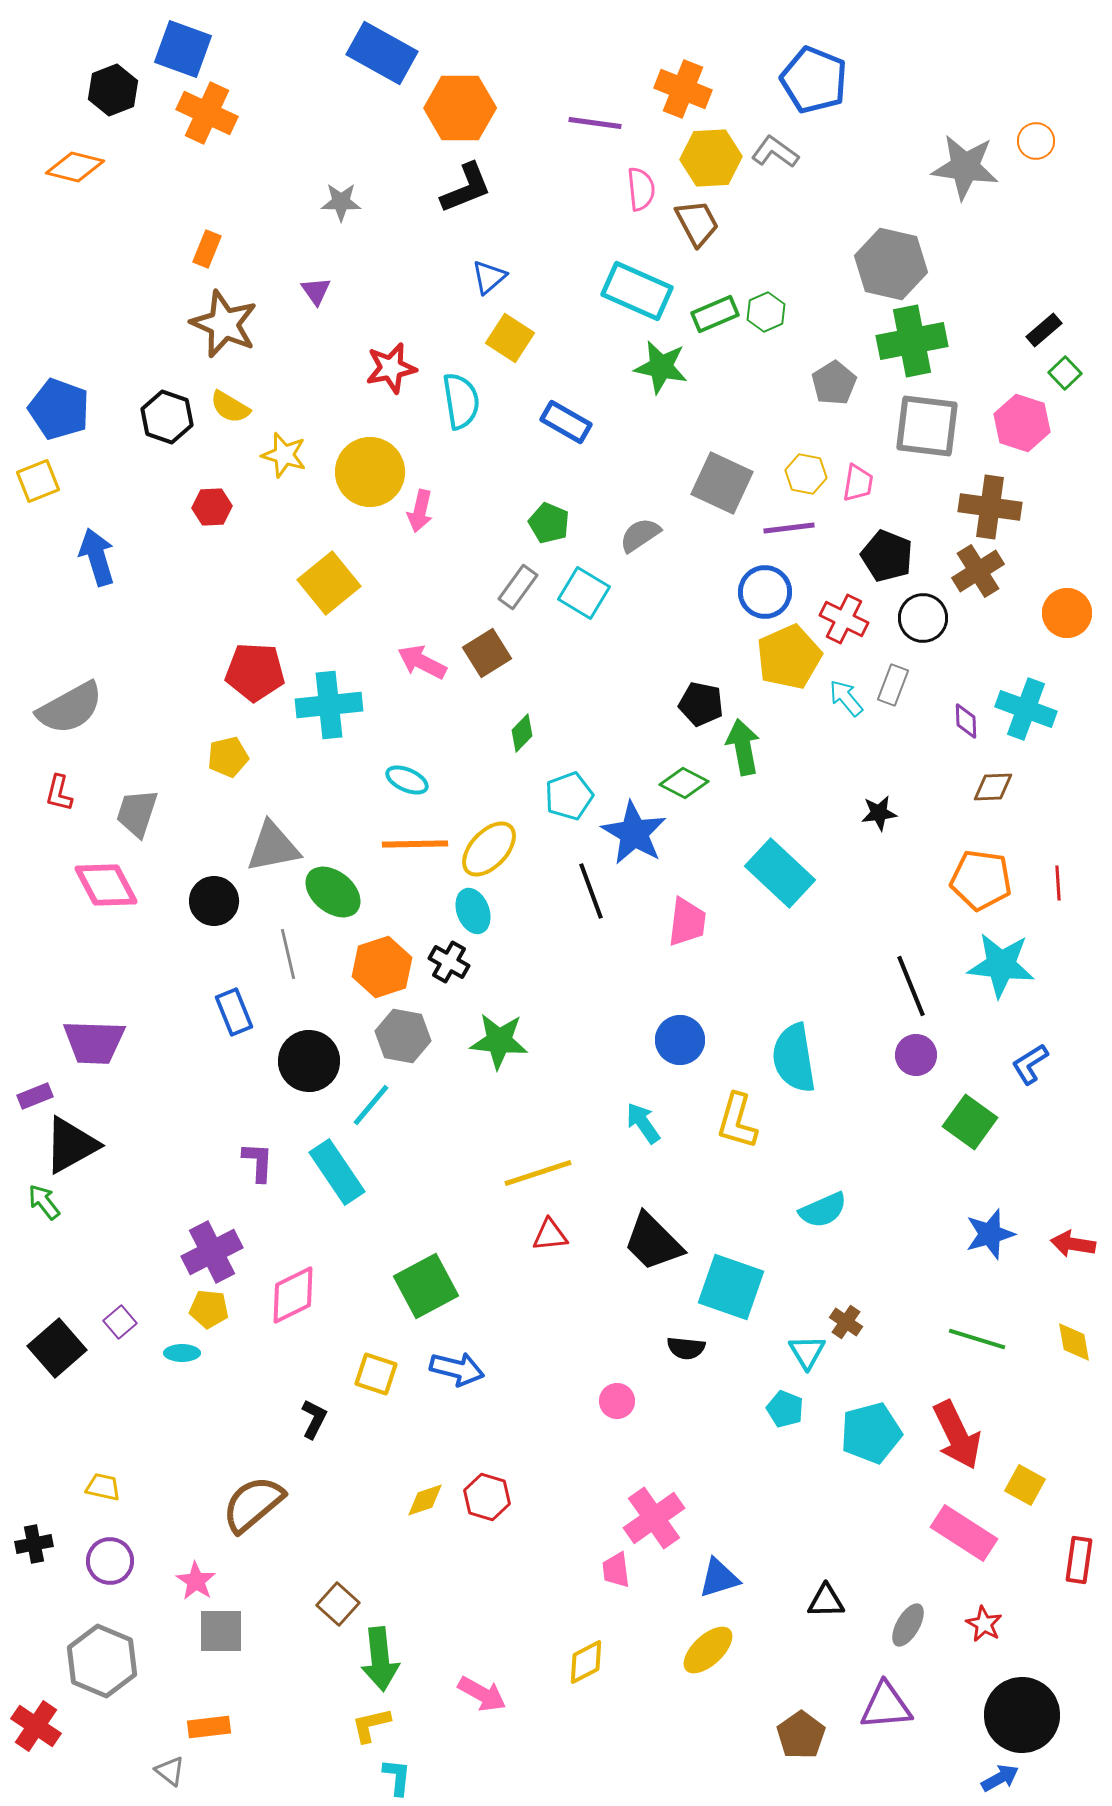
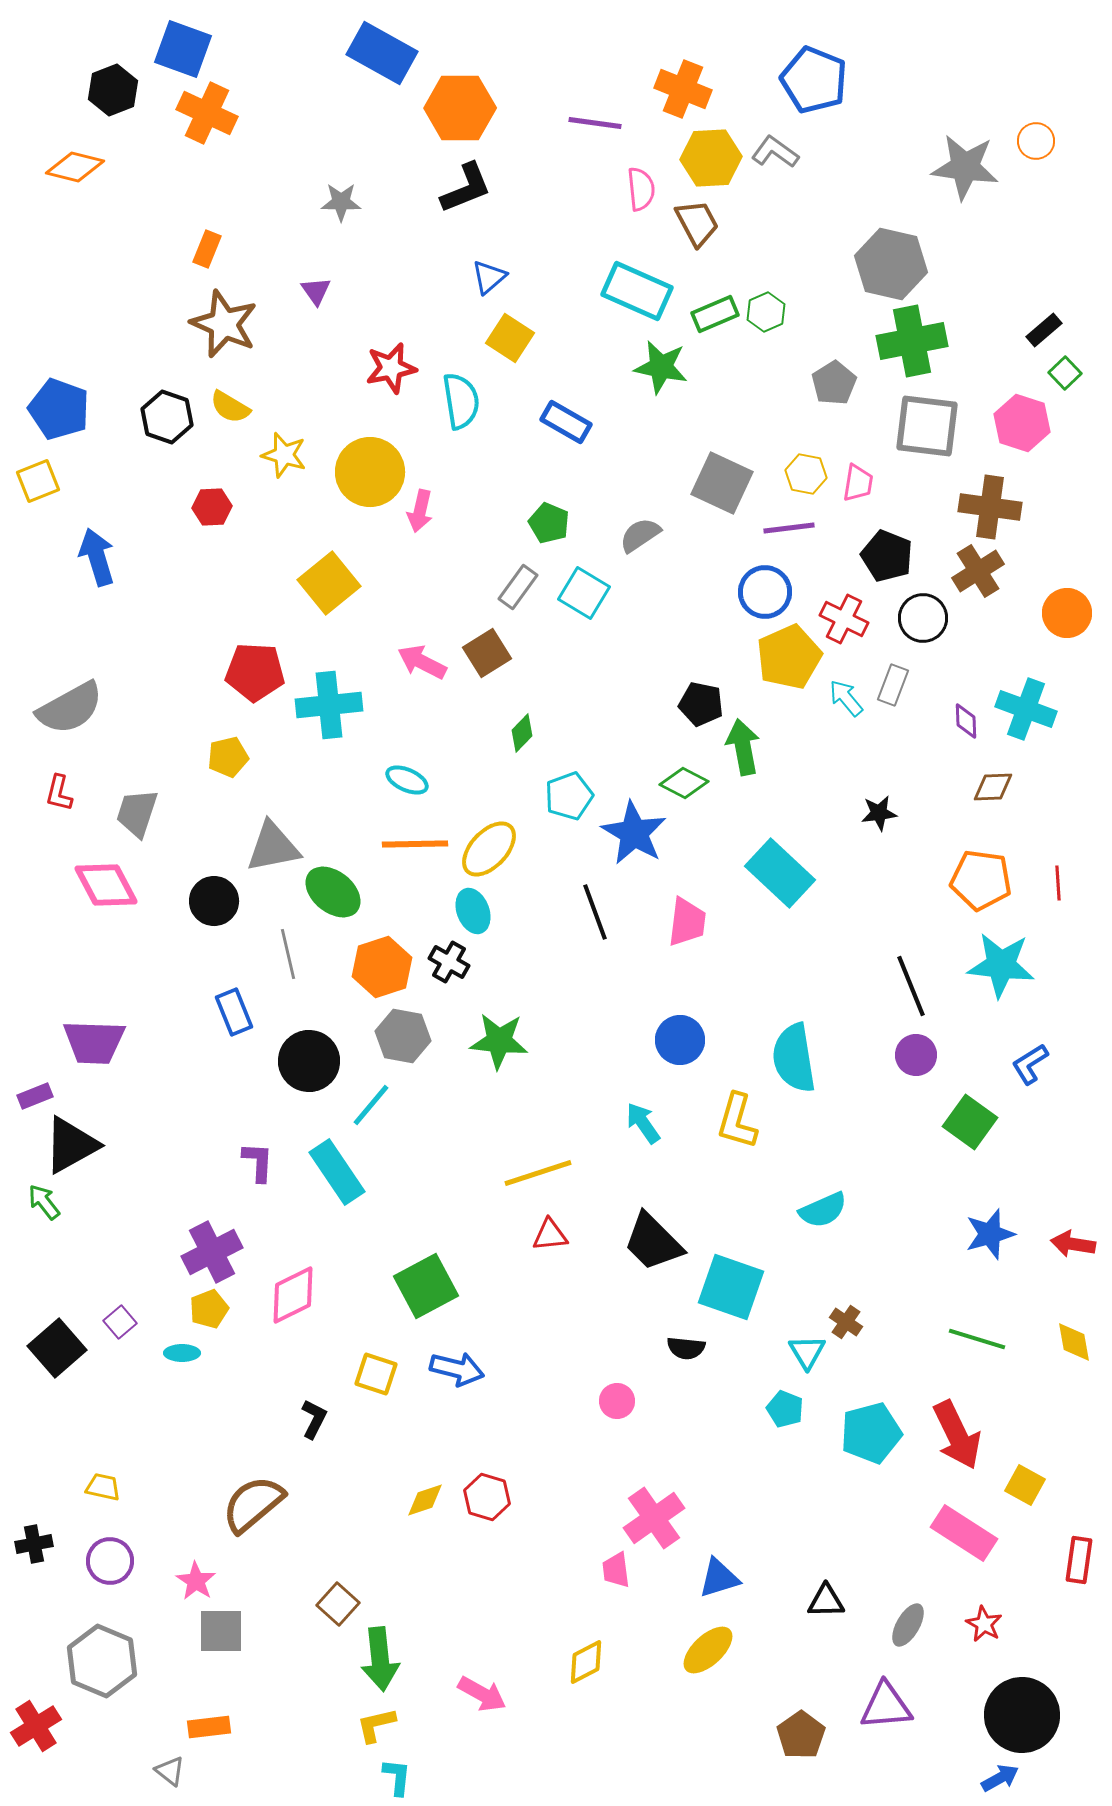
black line at (591, 891): moved 4 px right, 21 px down
yellow pentagon at (209, 1309): rotated 27 degrees counterclockwise
yellow L-shape at (371, 1725): moved 5 px right
red cross at (36, 1726): rotated 24 degrees clockwise
